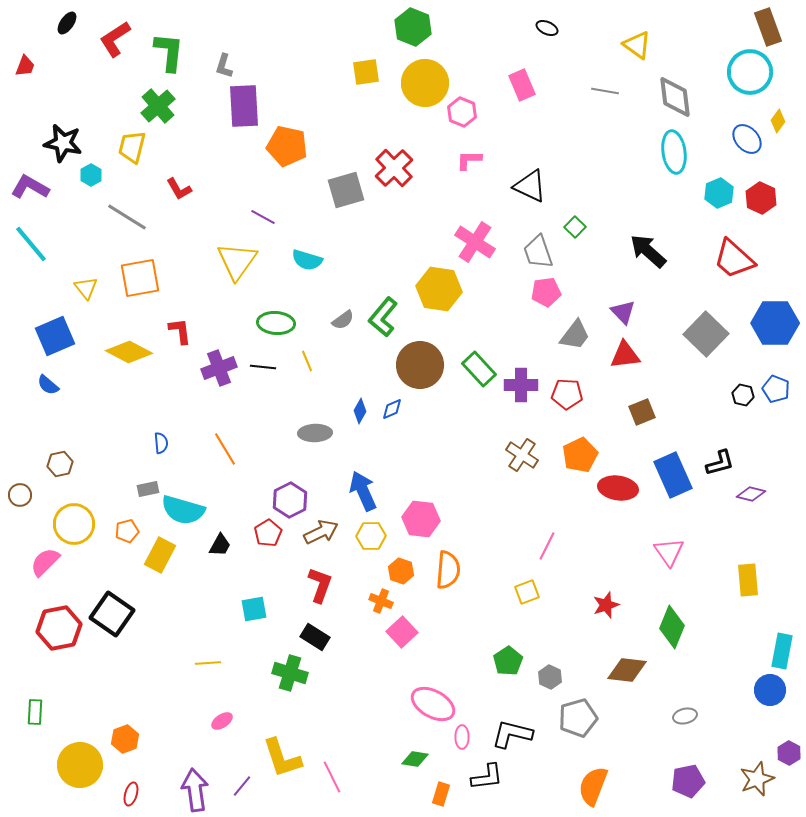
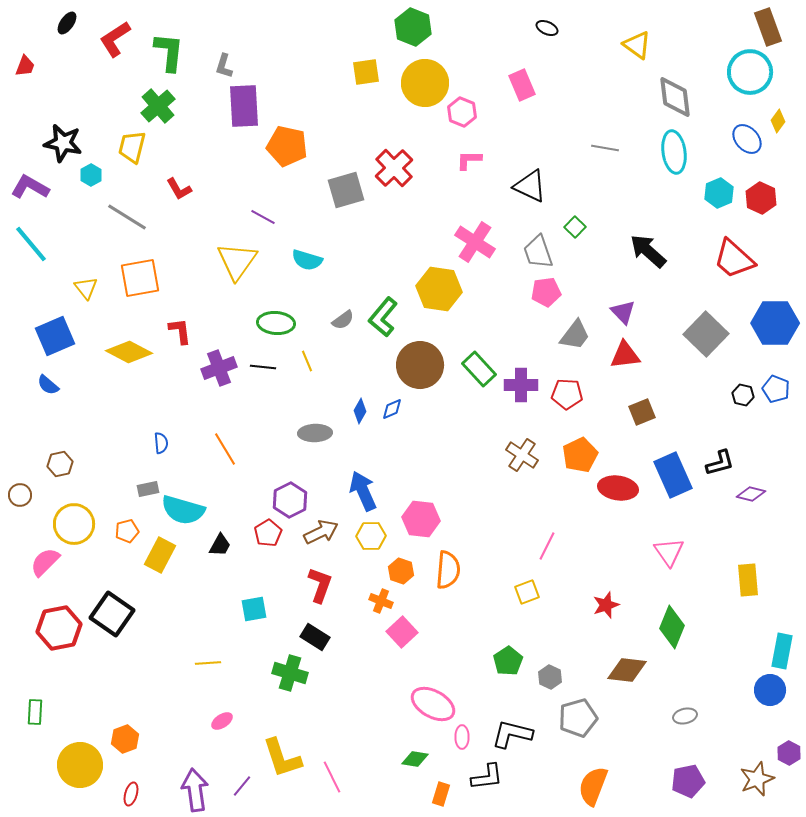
gray line at (605, 91): moved 57 px down
